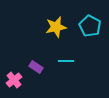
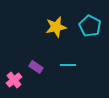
cyan line: moved 2 px right, 4 px down
